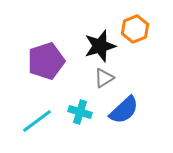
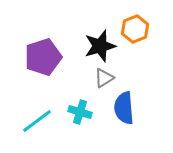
purple pentagon: moved 3 px left, 4 px up
blue semicircle: moved 2 px up; rotated 128 degrees clockwise
